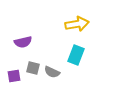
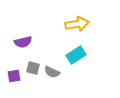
cyan rectangle: rotated 36 degrees clockwise
